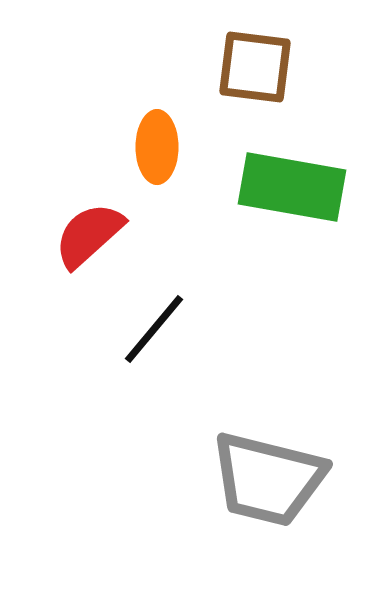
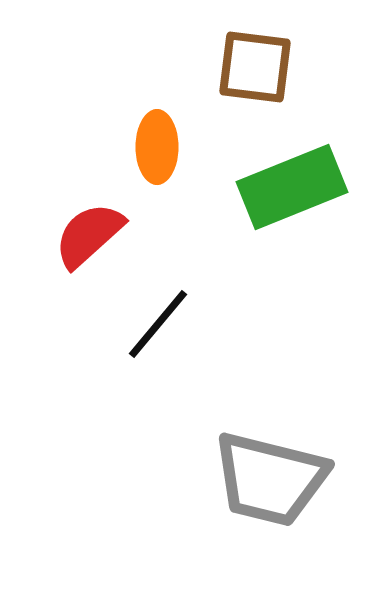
green rectangle: rotated 32 degrees counterclockwise
black line: moved 4 px right, 5 px up
gray trapezoid: moved 2 px right
